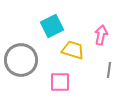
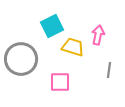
pink arrow: moved 3 px left
yellow trapezoid: moved 3 px up
gray circle: moved 1 px up
